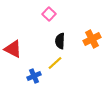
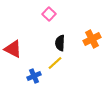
black semicircle: moved 2 px down
